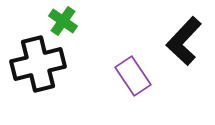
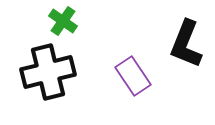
black L-shape: moved 2 px right, 3 px down; rotated 21 degrees counterclockwise
black cross: moved 10 px right, 8 px down
